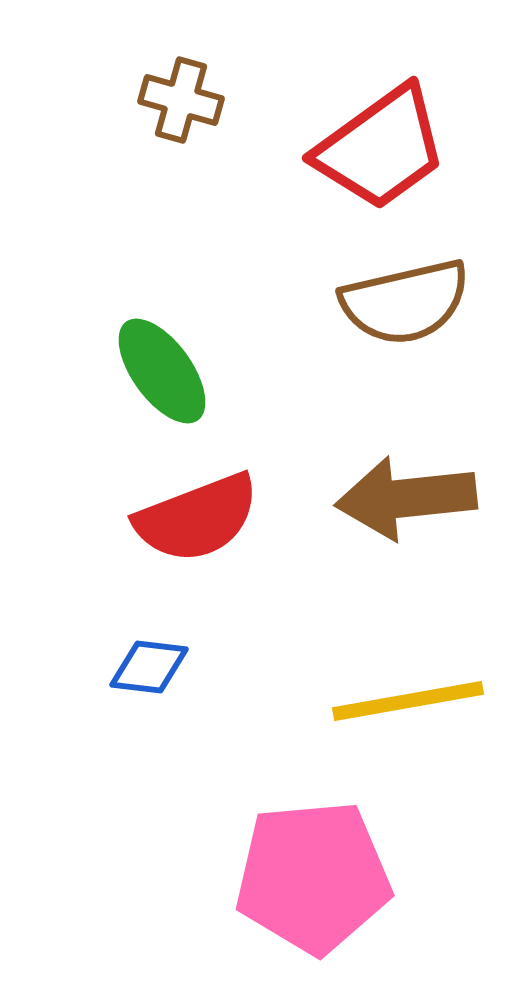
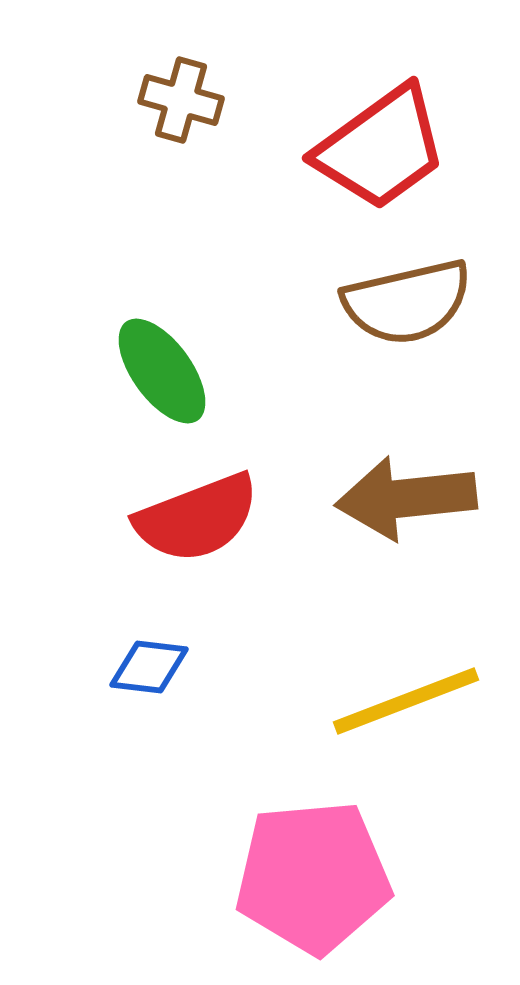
brown semicircle: moved 2 px right
yellow line: moved 2 px left; rotated 11 degrees counterclockwise
